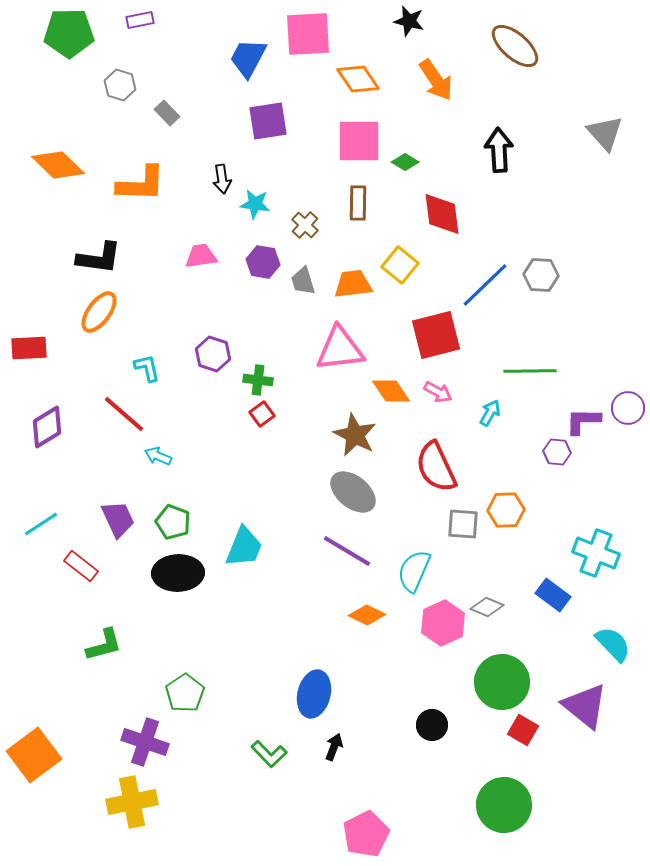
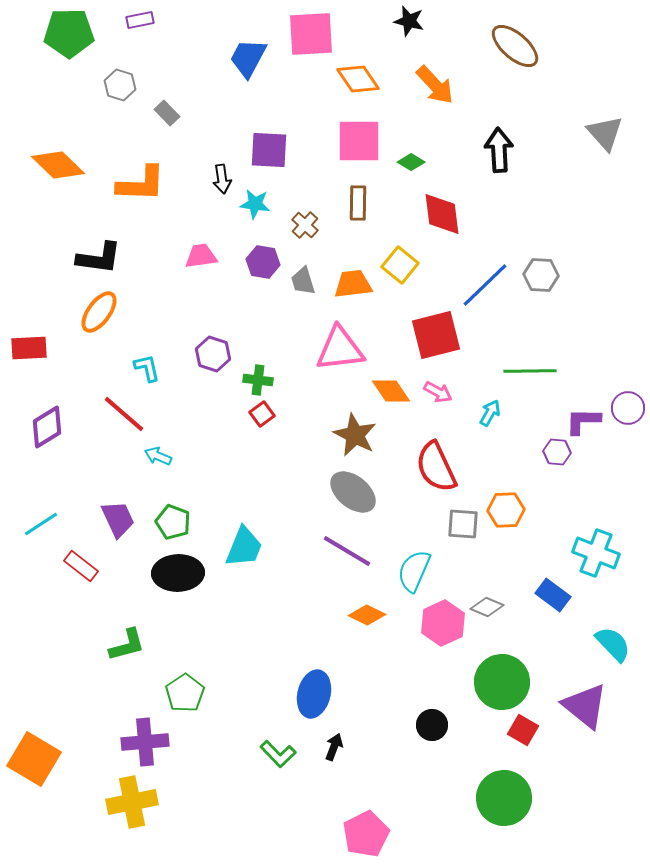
pink square at (308, 34): moved 3 px right
orange arrow at (436, 80): moved 1 px left, 5 px down; rotated 9 degrees counterclockwise
purple square at (268, 121): moved 1 px right, 29 px down; rotated 12 degrees clockwise
green diamond at (405, 162): moved 6 px right
green L-shape at (104, 645): moved 23 px right
purple cross at (145, 742): rotated 24 degrees counterclockwise
green L-shape at (269, 754): moved 9 px right
orange square at (34, 755): moved 4 px down; rotated 22 degrees counterclockwise
green circle at (504, 805): moved 7 px up
